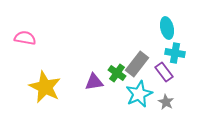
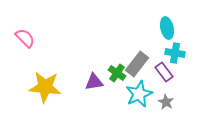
pink semicircle: rotated 35 degrees clockwise
yellow star: rotated 20 degrees counterclockwise
